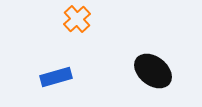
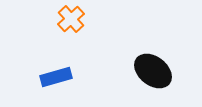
orange cross: moved 6 px left
